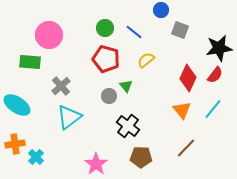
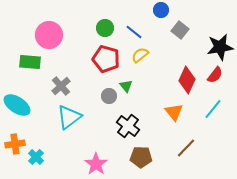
gray square: rotated 18 degrees clockwise
black star: moved 1 px right, 1 px up
yellow semicircle: moved 6 px left, 5 px up
red diamond: moved 1 px left, 2 px down
orange triangle: moved 8 px left, 2 px down
